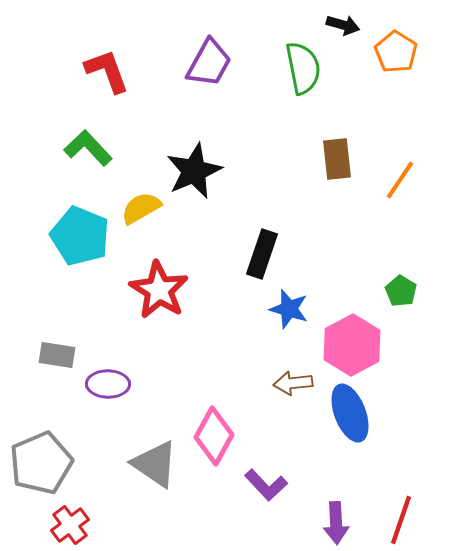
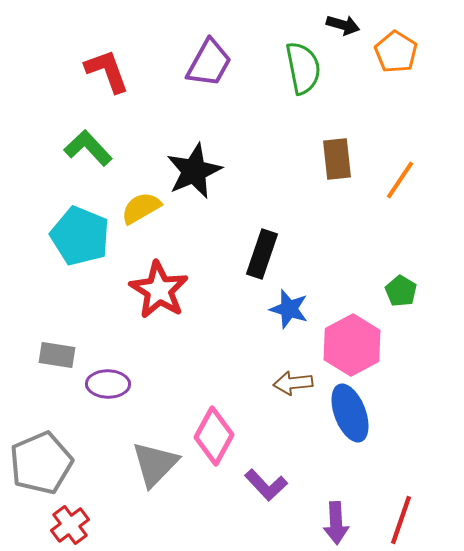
gray triangle: rotated 40 degrees clockwise
